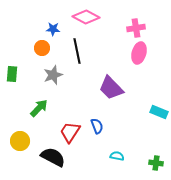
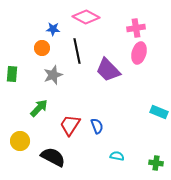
purple trapezoid: moved 3 px left, 18 px up
red trapezoid: moved 7 px up
